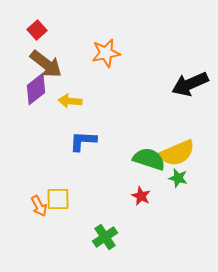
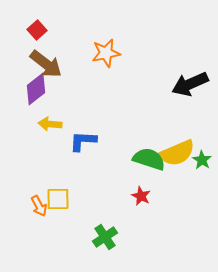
yellow arrow: moved 20 px left, 23 px down
green star: moved 24 px right, 18 px up; rotated 18 degrees clockwise
